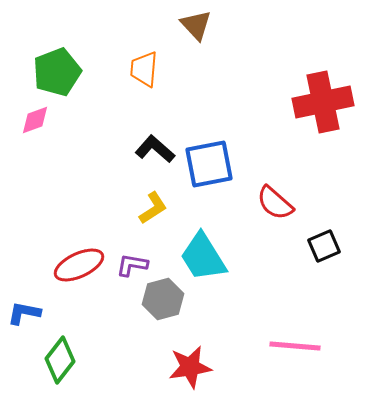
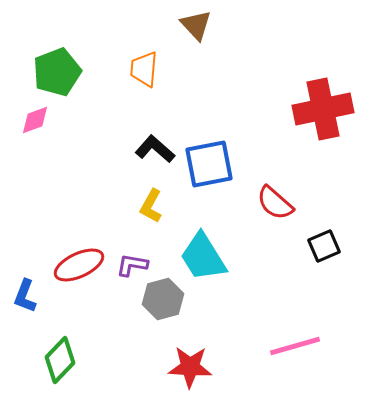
red cross: moved 7 px down
yellow L-shape: moved 2 px left, 2 px up; rotated 152 degrees clockwise
blue L-shape: moved 1 px right, 17 px up; rotated 80 degrees counterclockwise
pink line: rotated 21 degrees counterclockwise
green diamond: rotated 6 degrees clockwise
red star: rotated 12 degrees clockwise
